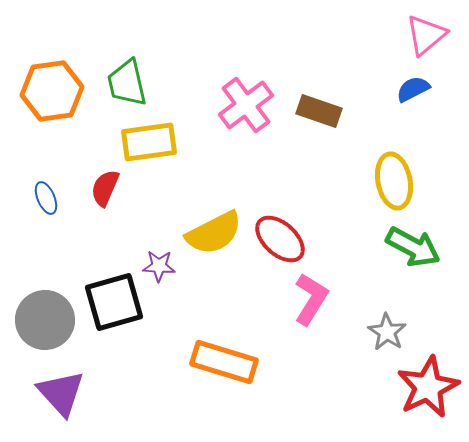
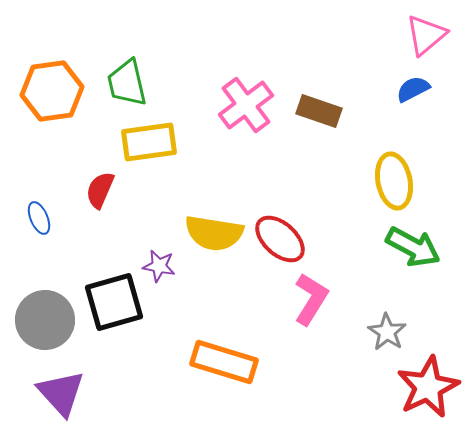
red semicircle: moved 5 px left, 2 px down
blue ellipse: moved 7 px left, 20 px down
yellow semicircle: rotated 36 degrees clockwise
purple star: rotated 8 degrees clockwise
